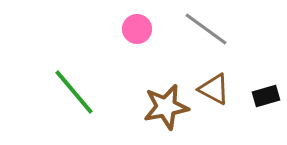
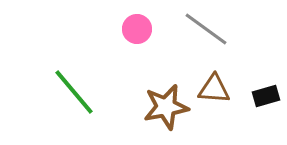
brown triangle: rotated 24 degrees counterclockwise
